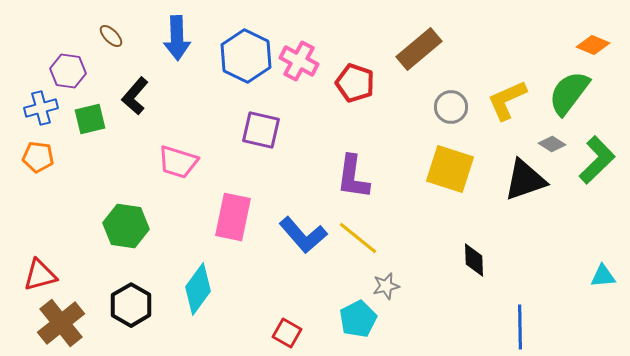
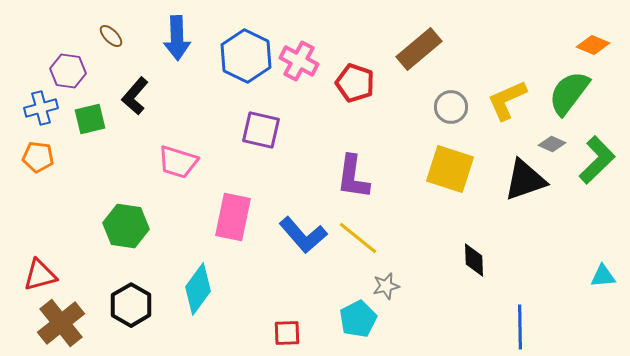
gray diamond: rotated 8 degrees counterclockwise
red square: rotated 32 degrees counterclockwise
